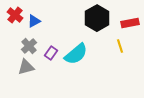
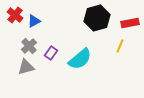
black hexagon: rotated 15 degrees clockwise
yellow line: rotated 40 degrees clockwise
cyan semicircle: moved 4 px right, 5 px down
